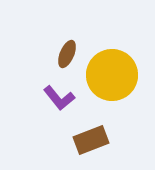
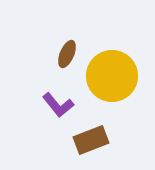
yellow circle: moved 1 px down
purple L-shape: moved 1 px left, 7 px down
